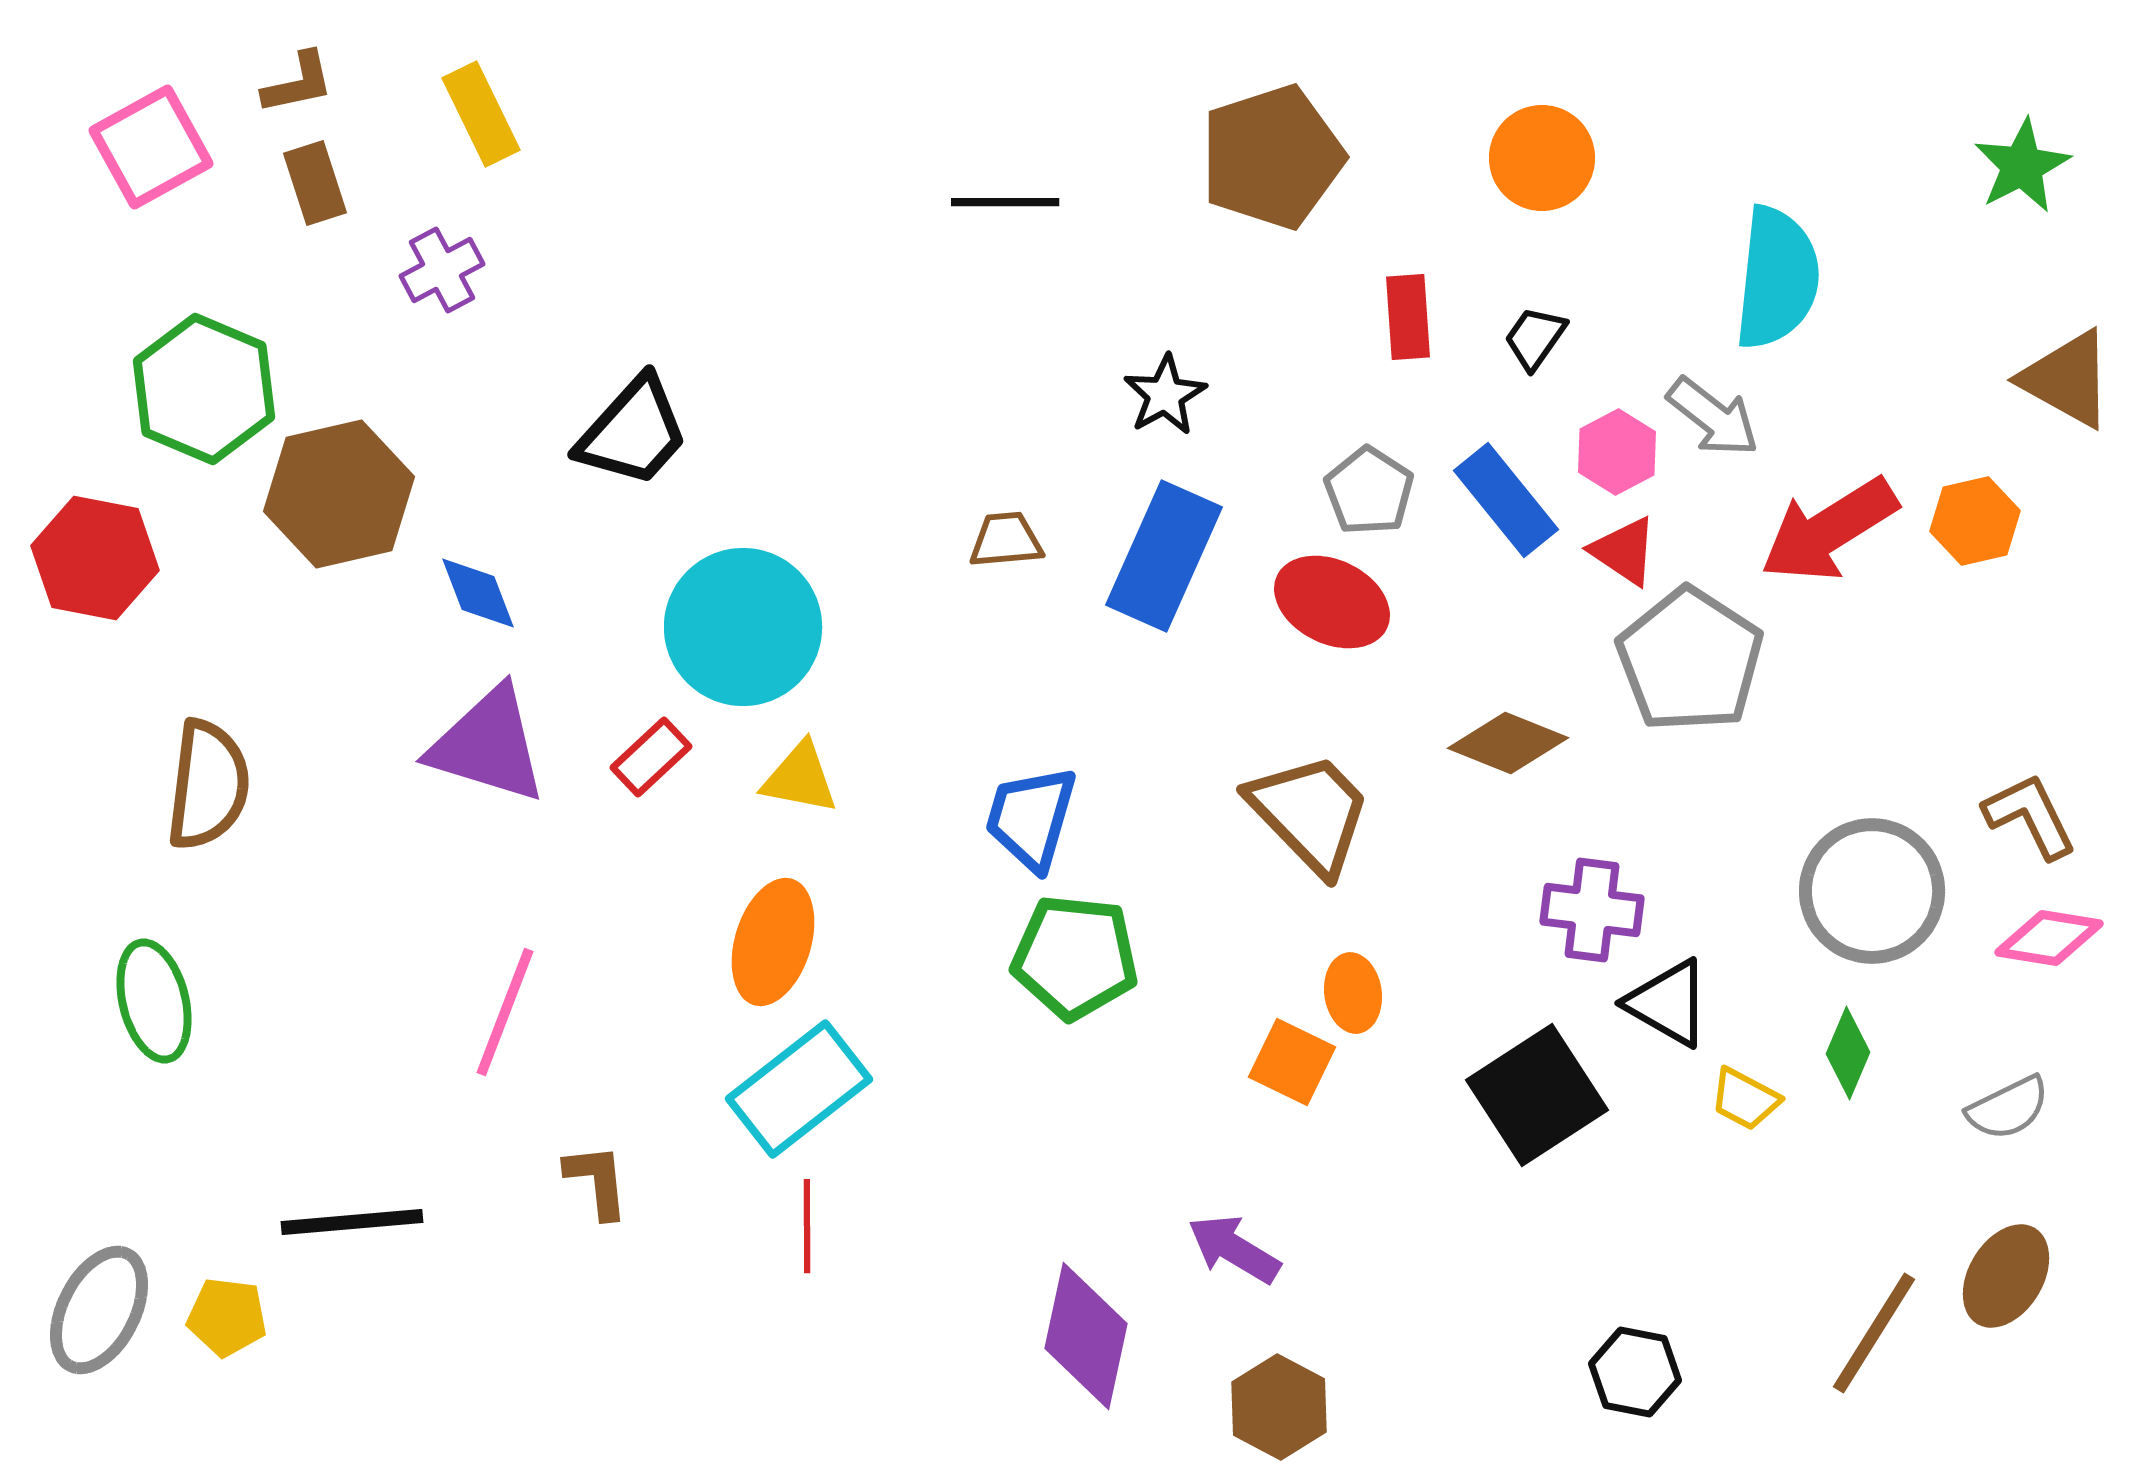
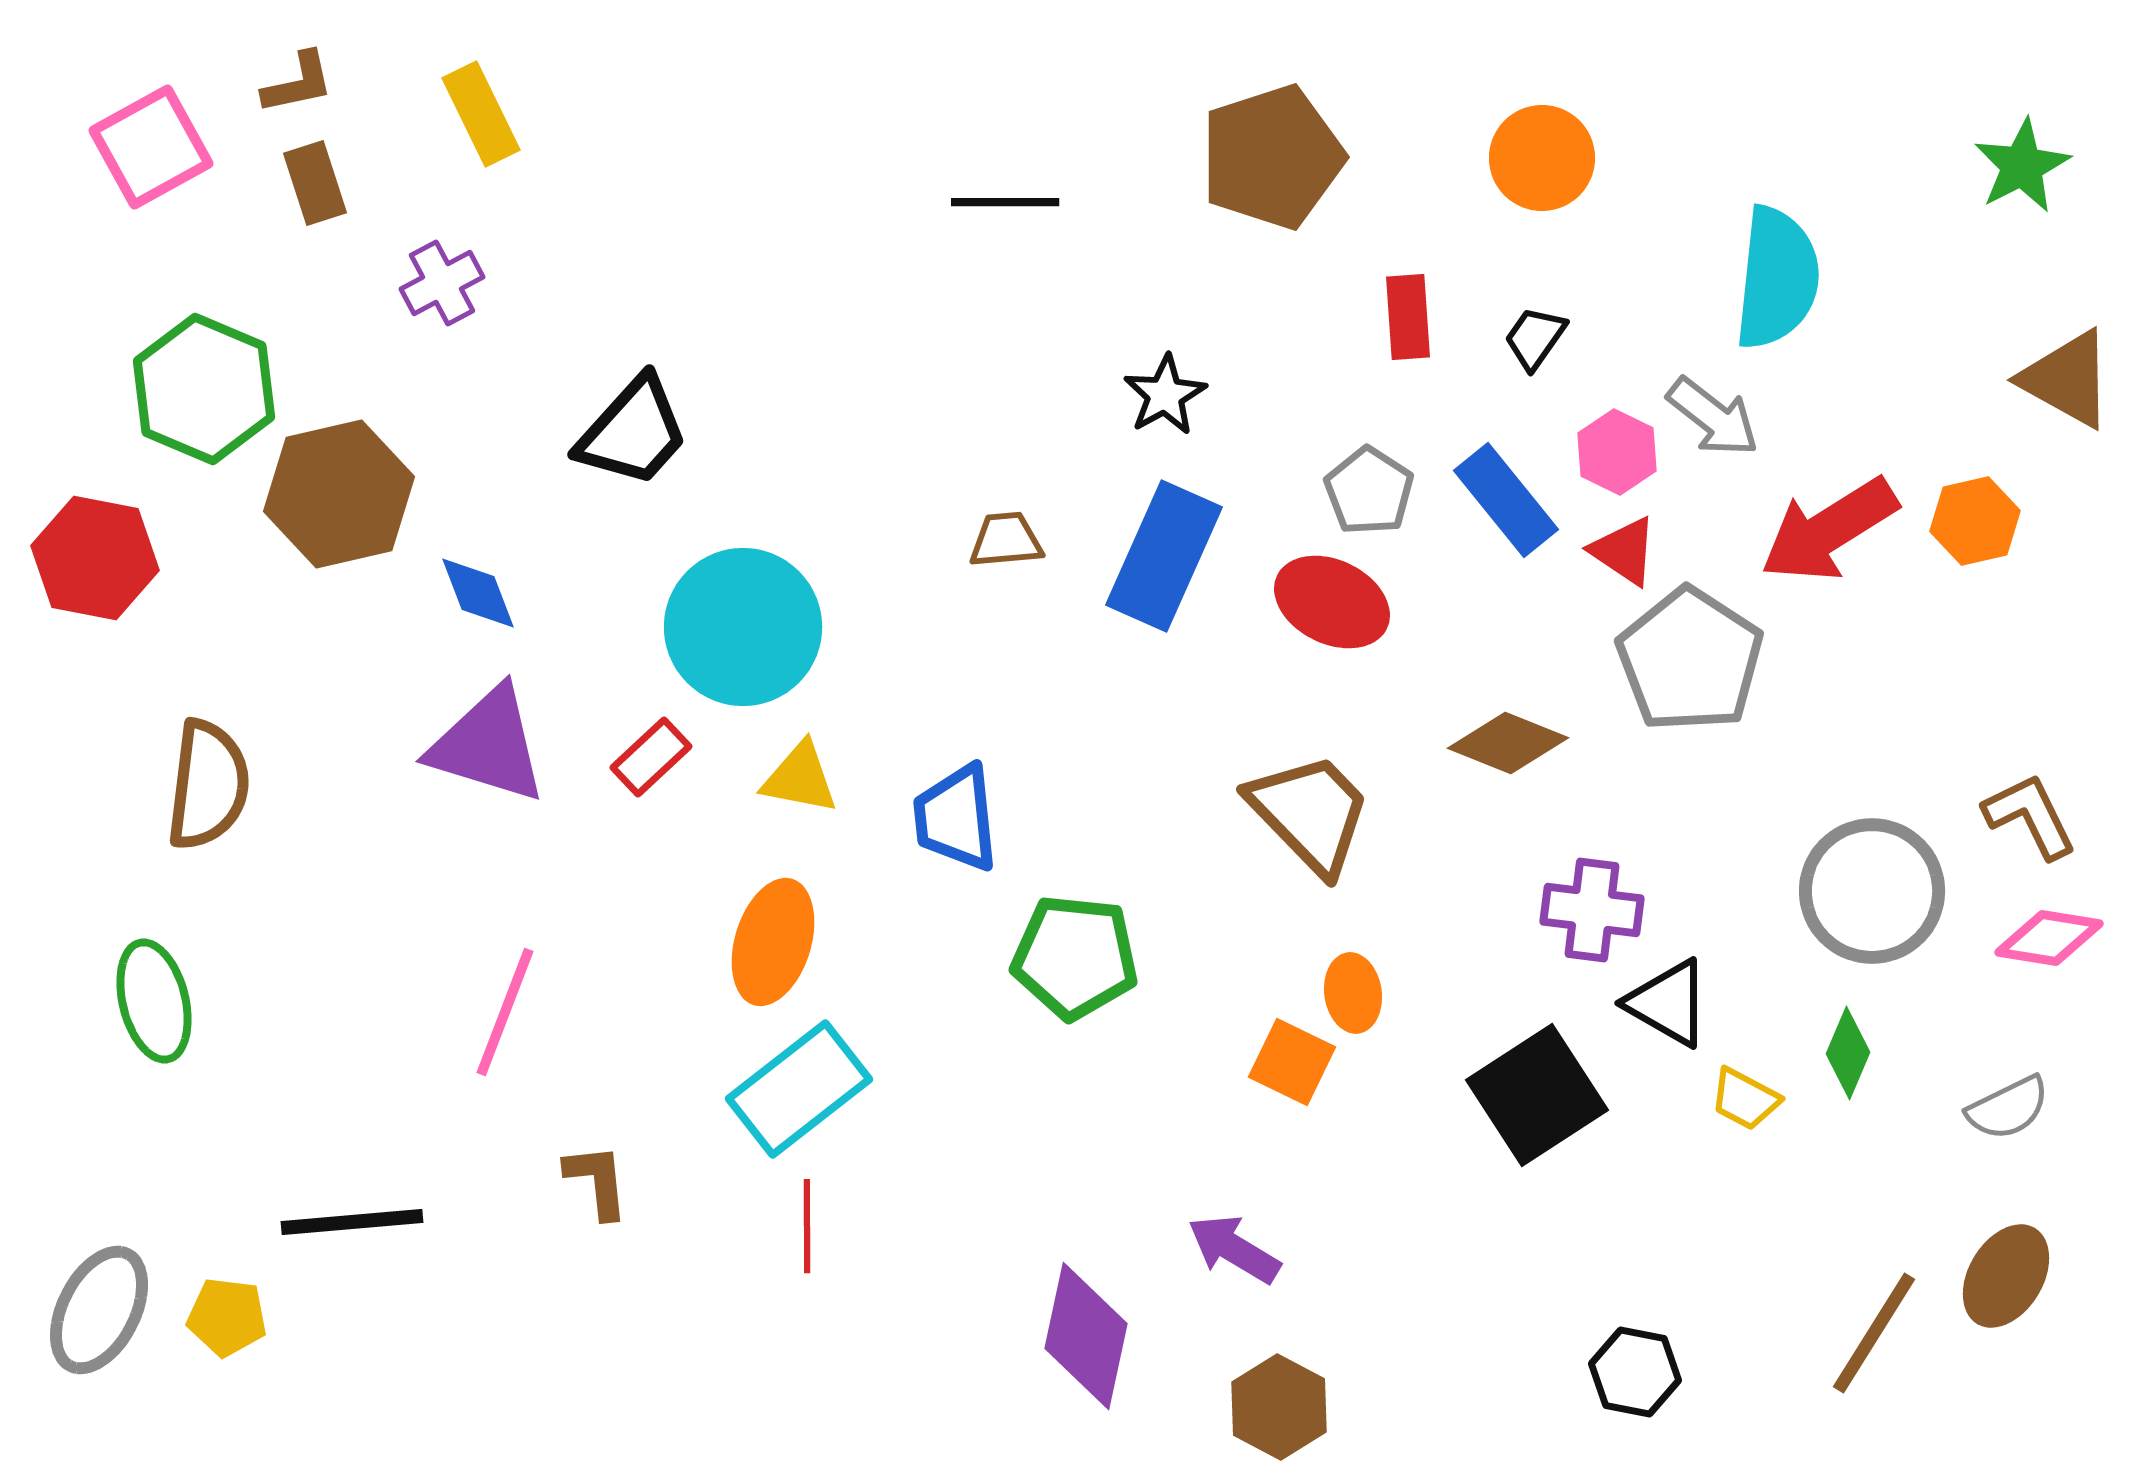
purple cross at (442, 270): moved 13 px down
pink hexagon at (1617, 452): rotated 6 degrees counterclockwise
blue trapezoid at (1031, 818): moved 75 px left; rotated 22 degrees counterclockwise
